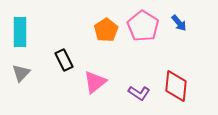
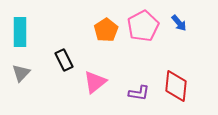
pink pentagon: rotated 12 degrees clockwise
purple L-shape: rotated 25 degrees counterclockwise
